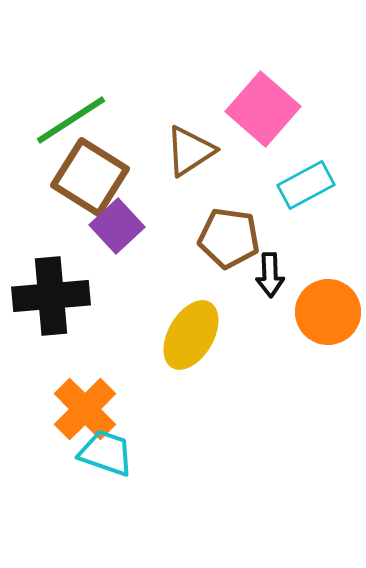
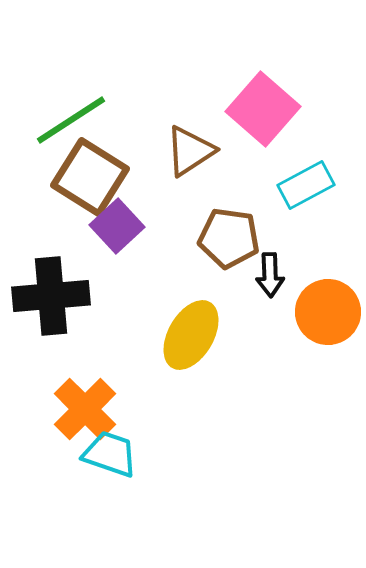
cyan trapezoid: moved 4 px right, 1 px down
